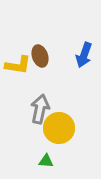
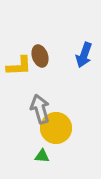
yellow L-shape: moved 1 px right, 1 px down; rotated 12 degrees counterclockwise
gray arrow: rotated 28 degrees counterclockwise
yellow circle: moved 3 px left
green triangle: moved 4 px left, 5 px up
